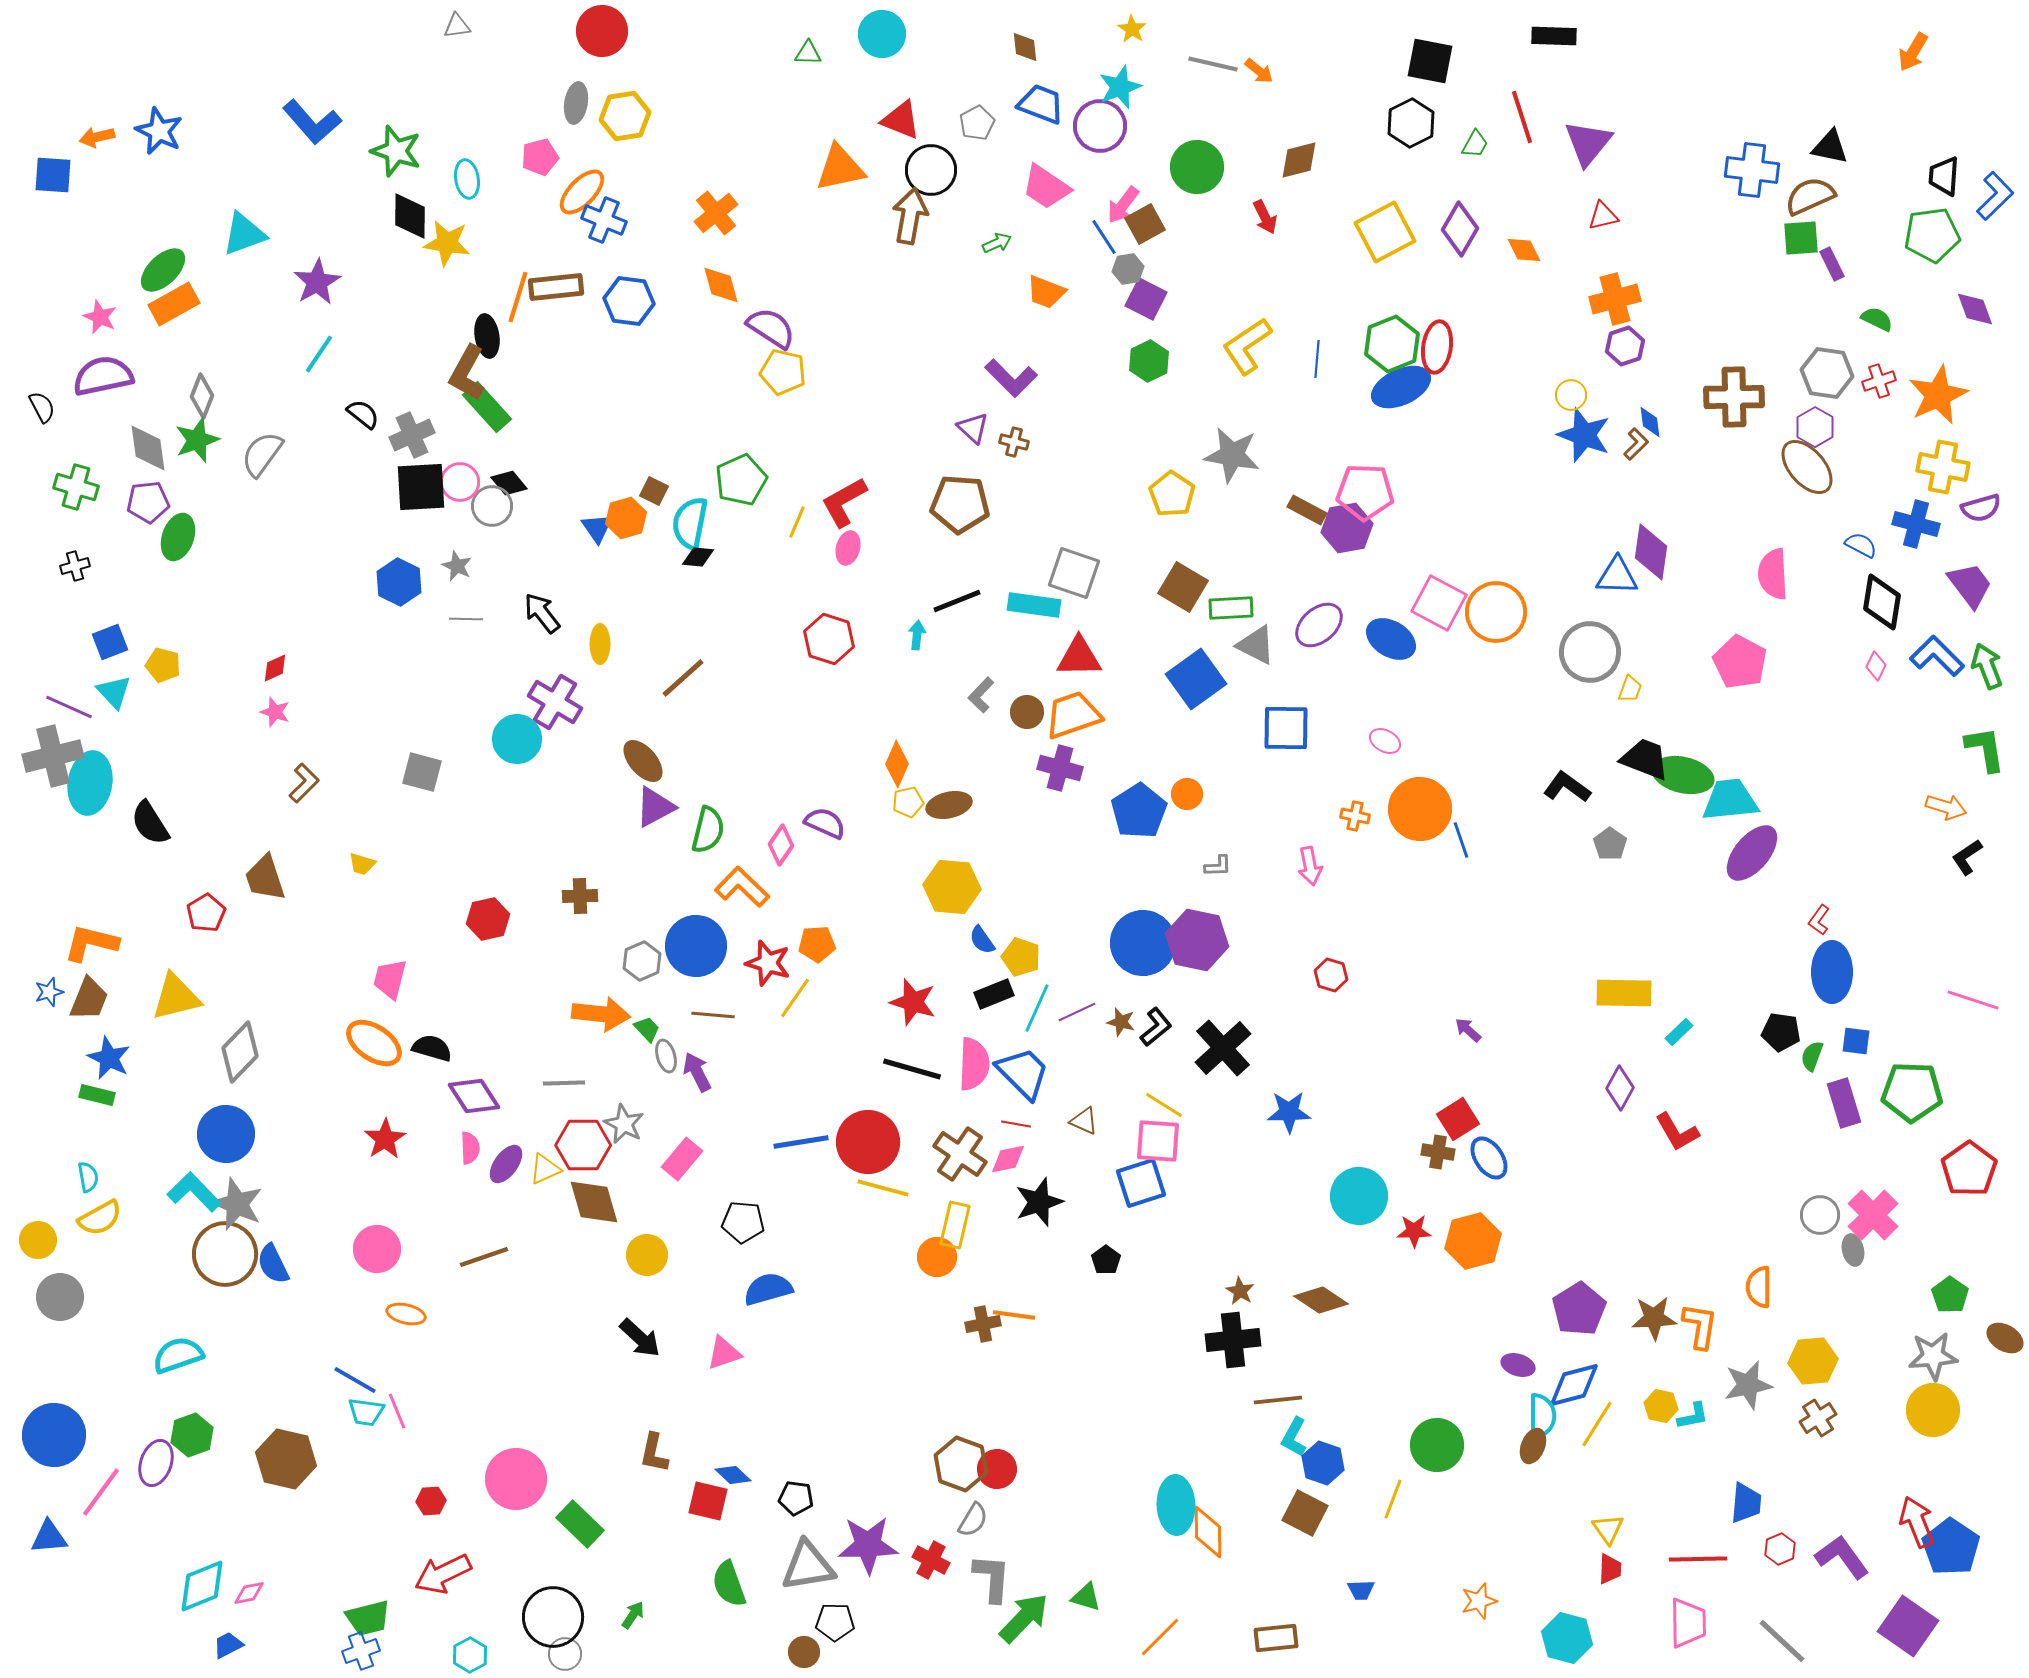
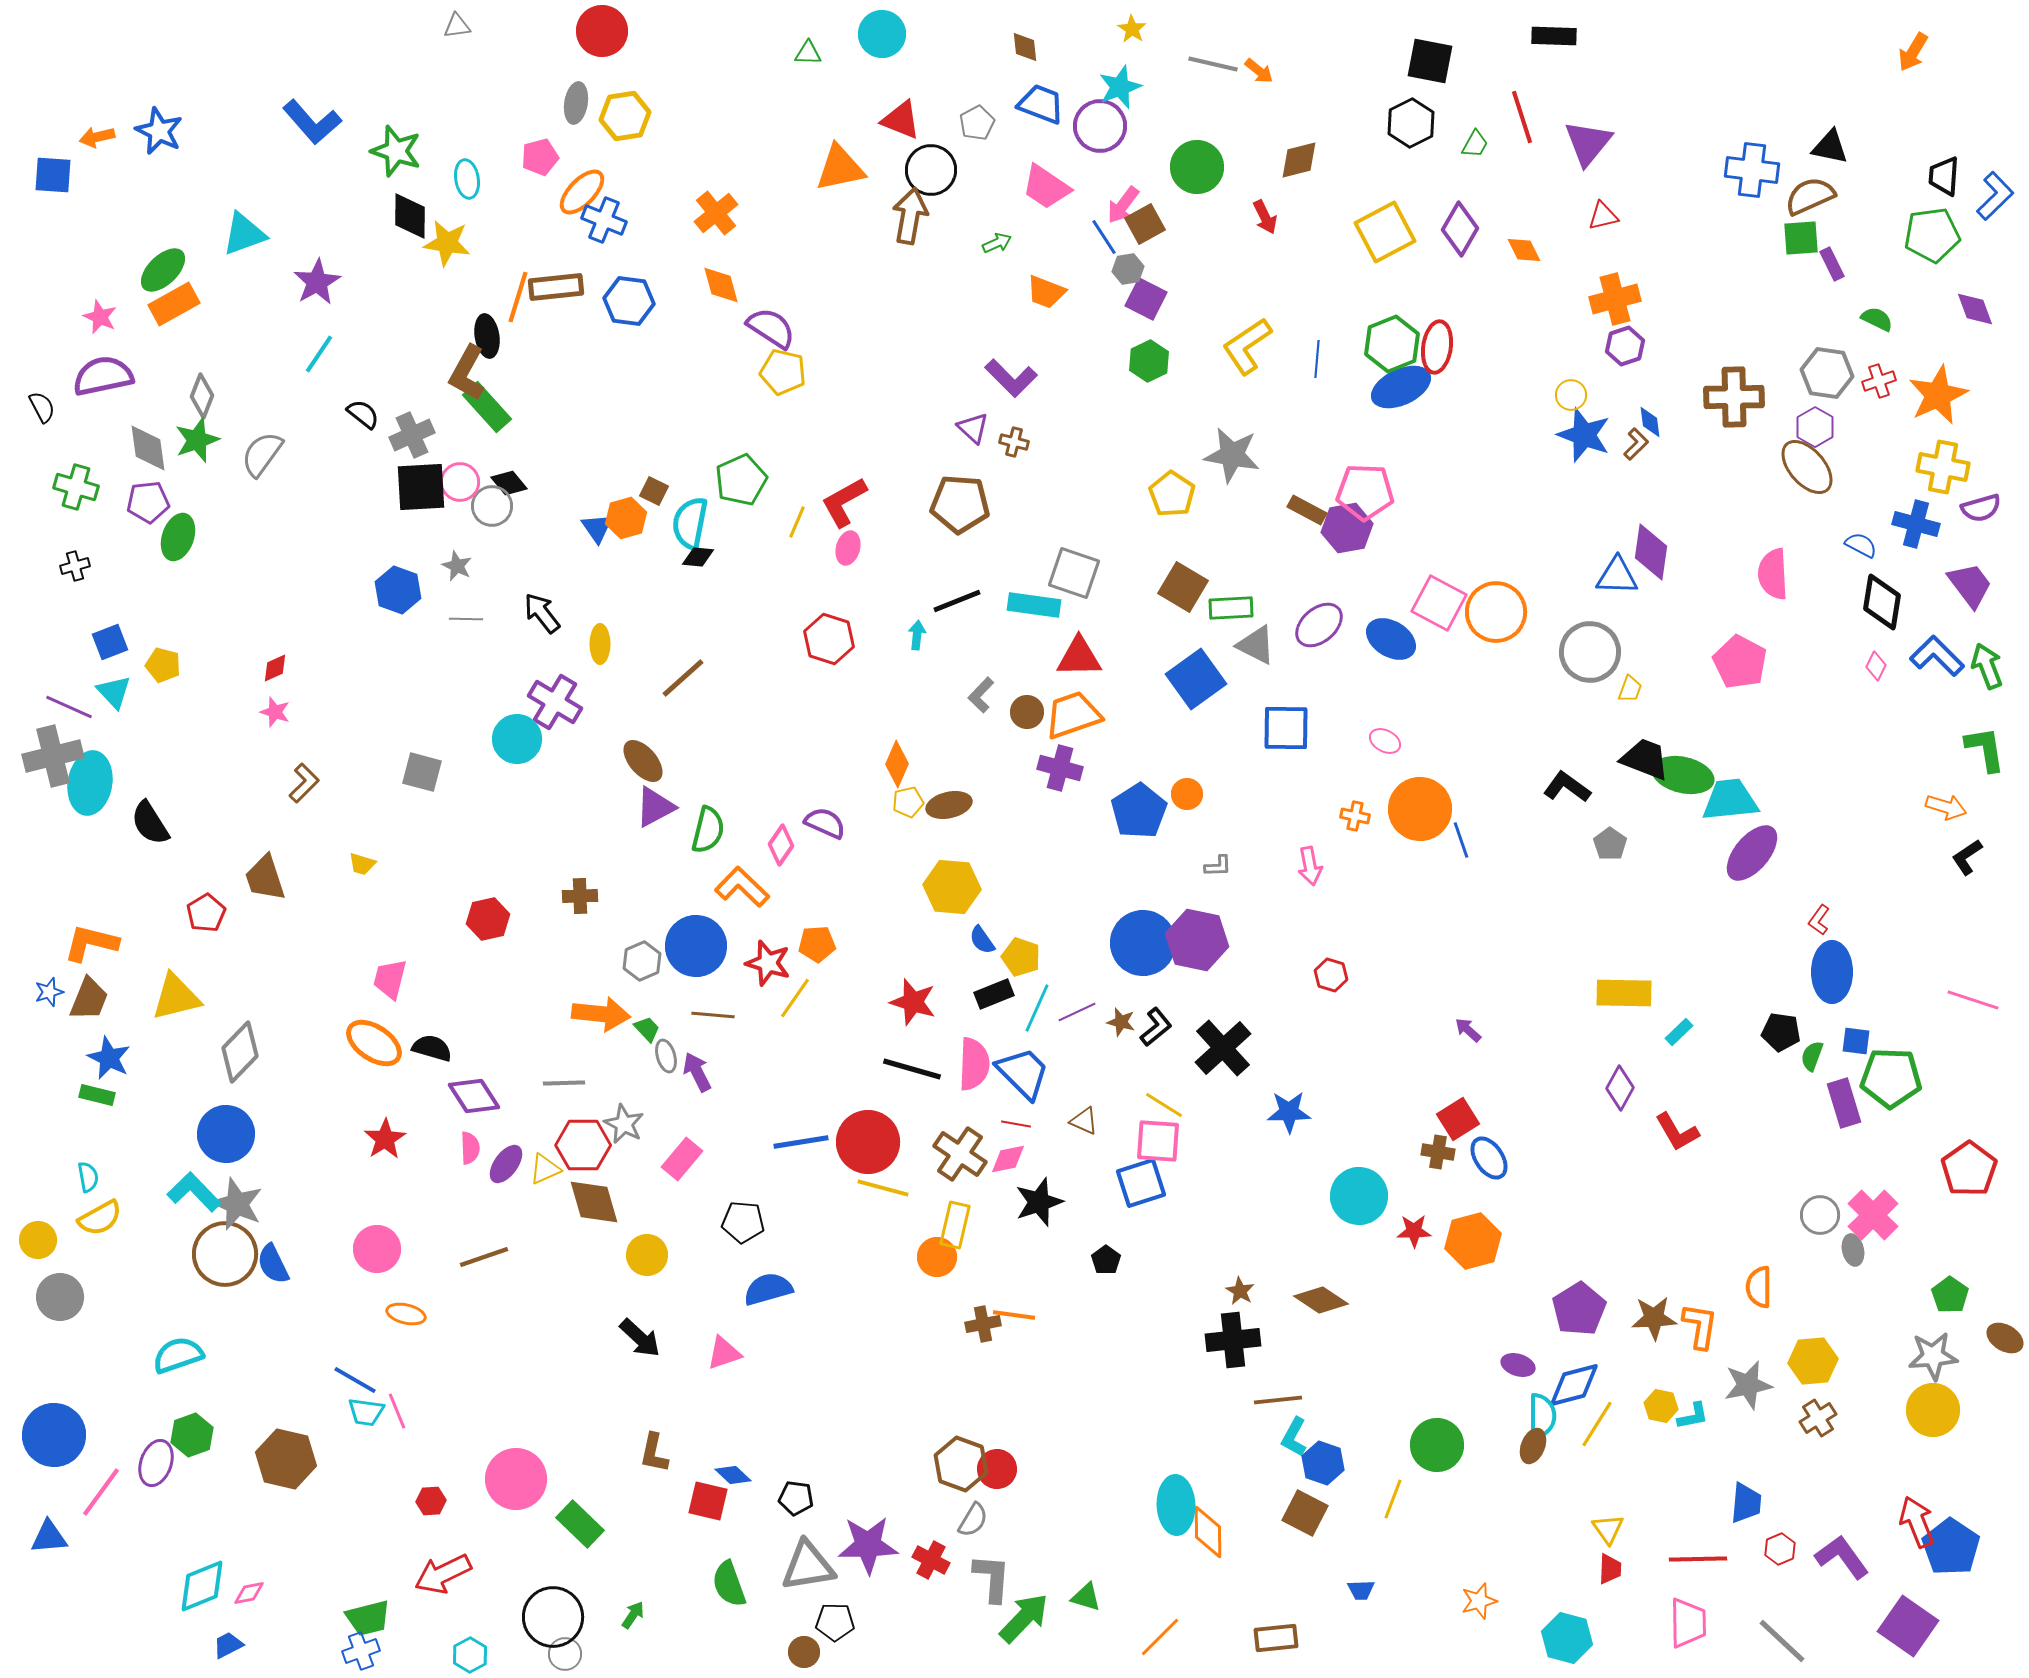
blue hexagon at (399, 582): moved 1 px left, 8 px down; rotated 6 degrees counterclockwise
green pentagon at (1912, 1092): moved 21 px left, 14 px up
